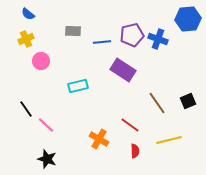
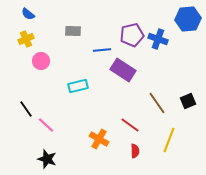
blue line: moved 8 px down
yellow line: rotated 55 degrees counterclockwise
